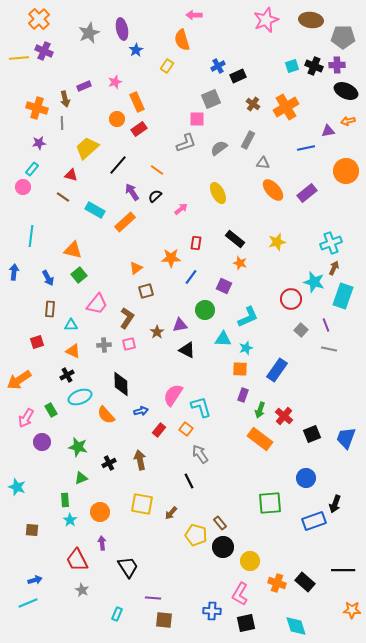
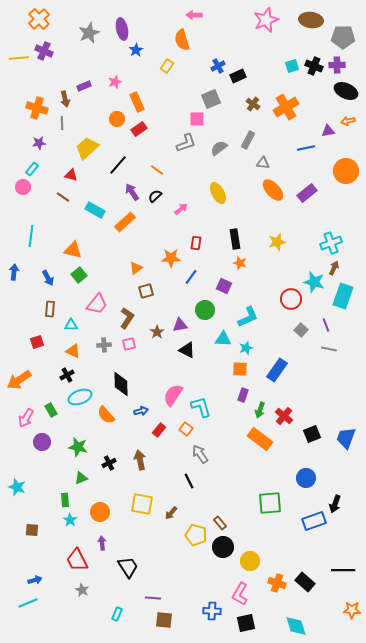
black rectangle at (235, 239): rotated 42 degrees clockwise
